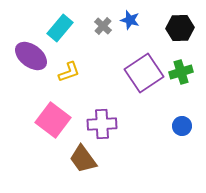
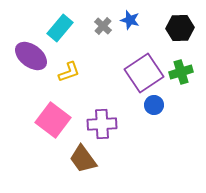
blue circle: moved 28 px left, 21 px up
